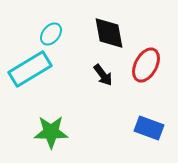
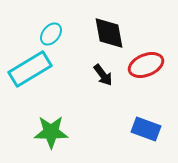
red ellipse: rotated 40 degrees clockwise
blue rectangle: moved 3 px left, 1 px down
